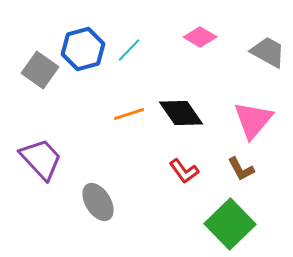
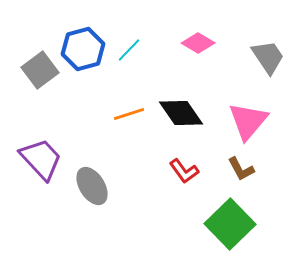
pink diamond: moved 2 px left, 6 px down
gray trapezoid: moved 5 px down; rotated 27 degrees clockwise
gray square: rotated 18 degrees clockwise
pink triangle: moved 5 px left, 1 px down
gray ellipse: moved 6 px left, 16 px up
